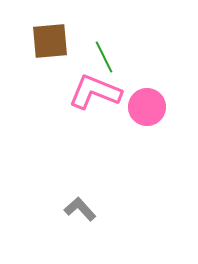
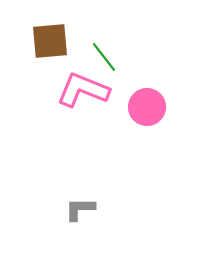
green line: rotated 12 degrees counterclockwise
pink L-shape: moved 12 px left, 2 px up
gray L-shape: rotated 48 degrees counterclockwise
